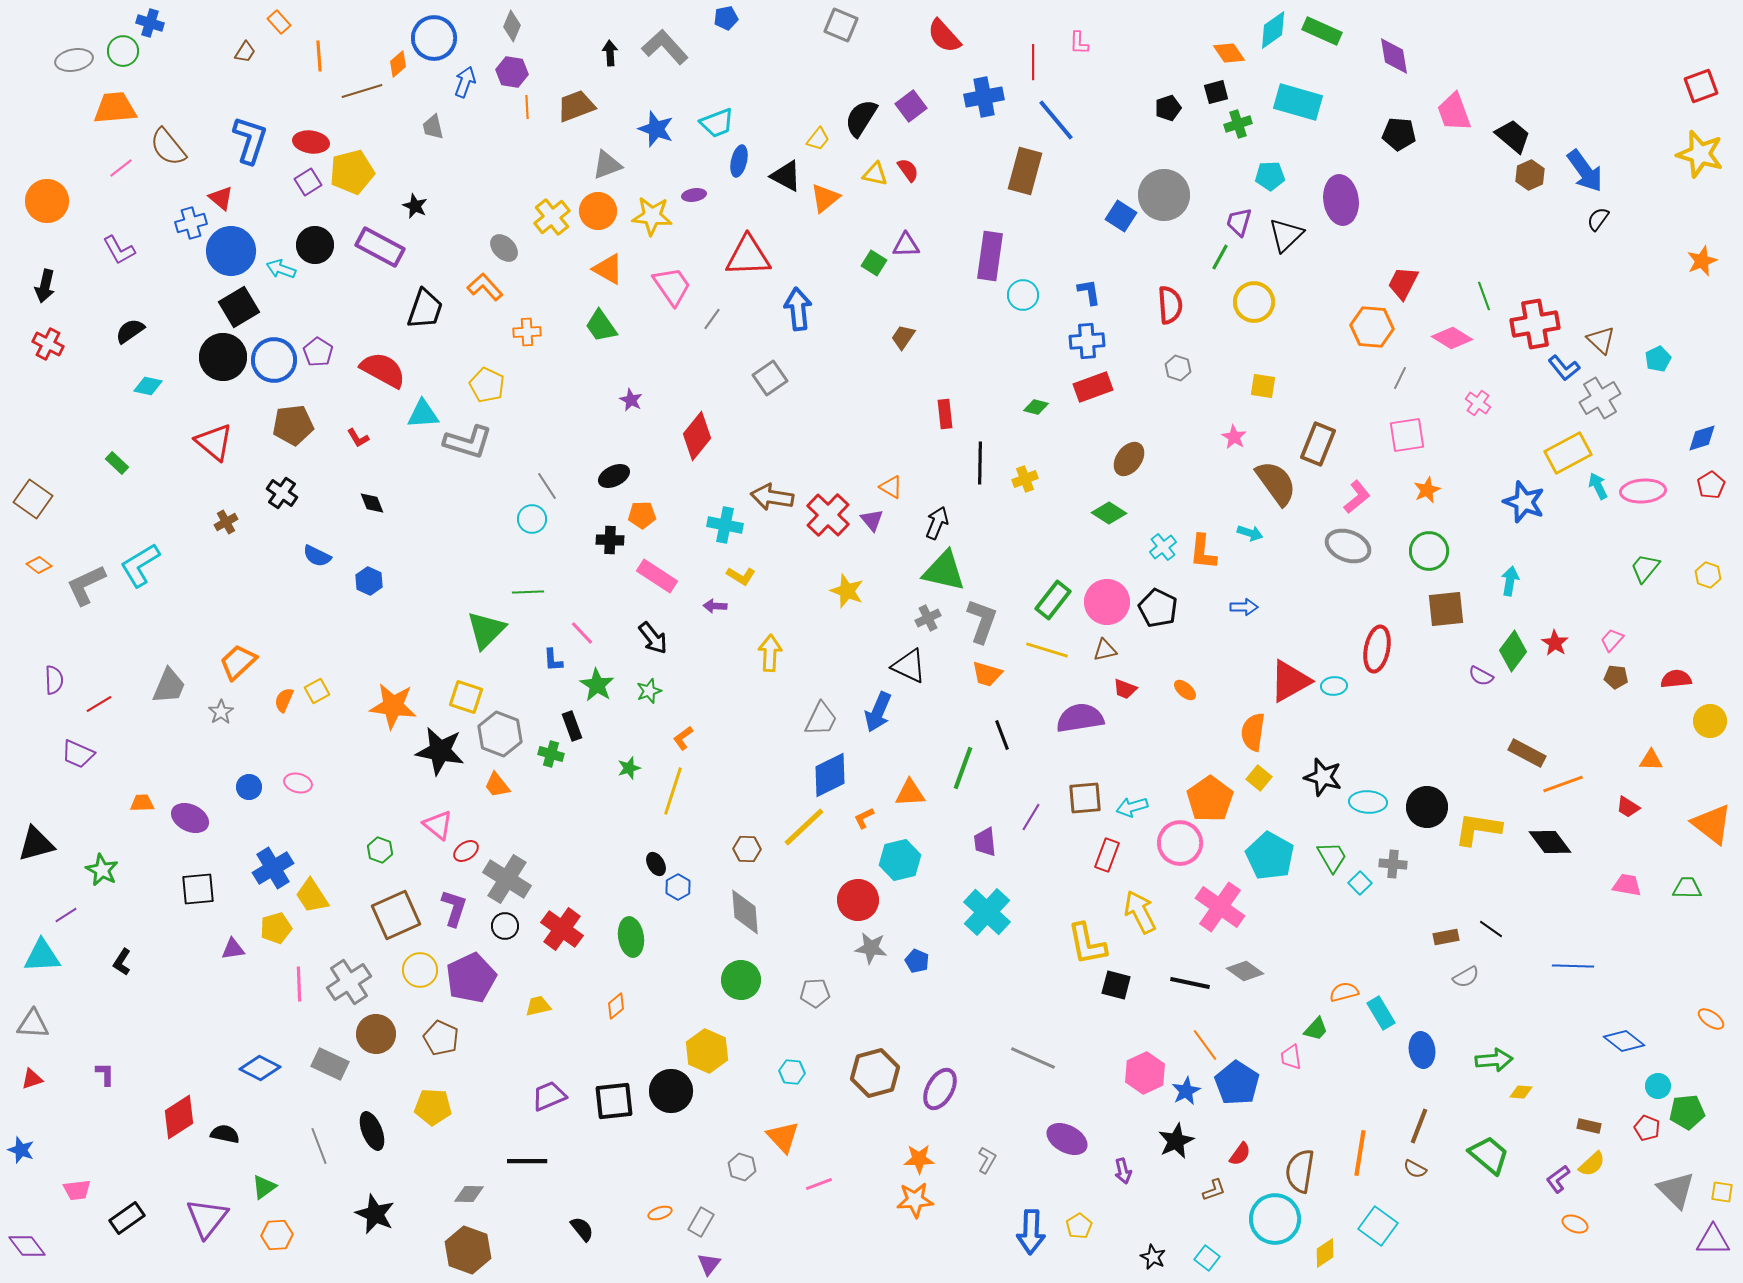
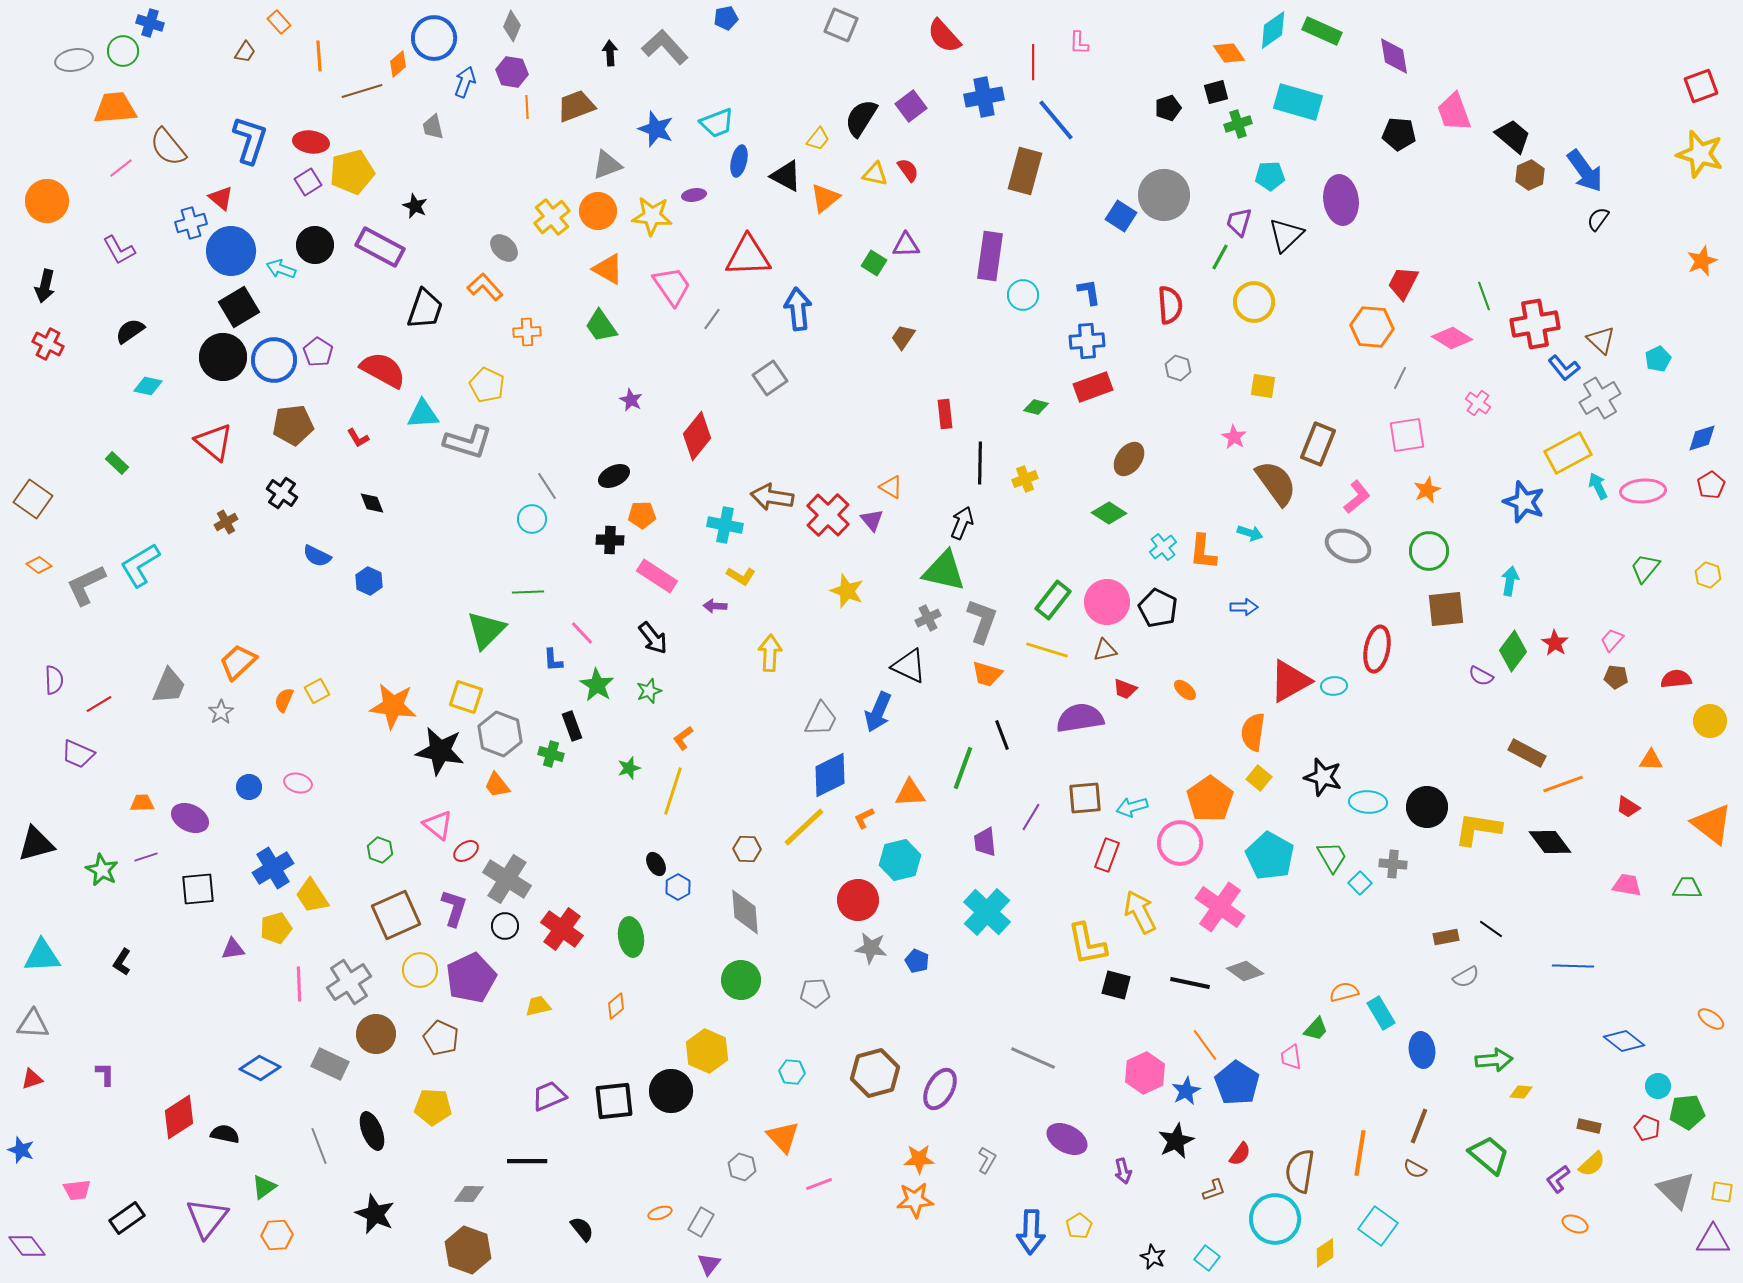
black arrow at (937, 523): moved 25 px right
purple line at (66, 915): moved 80 px right, 58 px up; rotated 15 degrees clockwise
